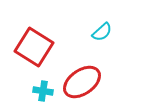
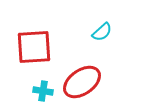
red square: rotated 36 degrees counterclockwise
